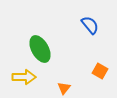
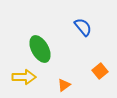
blue semicircle: moved 7 px left, 2 px down
orange square: rotated 21 degrees clockwise
orange triangle: moved 3 px up; rotated 16 degrees clockwise
